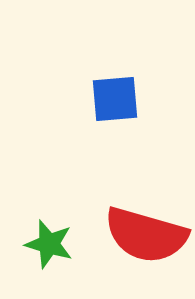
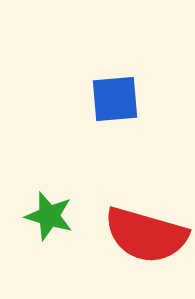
green star: moved 28 px up
